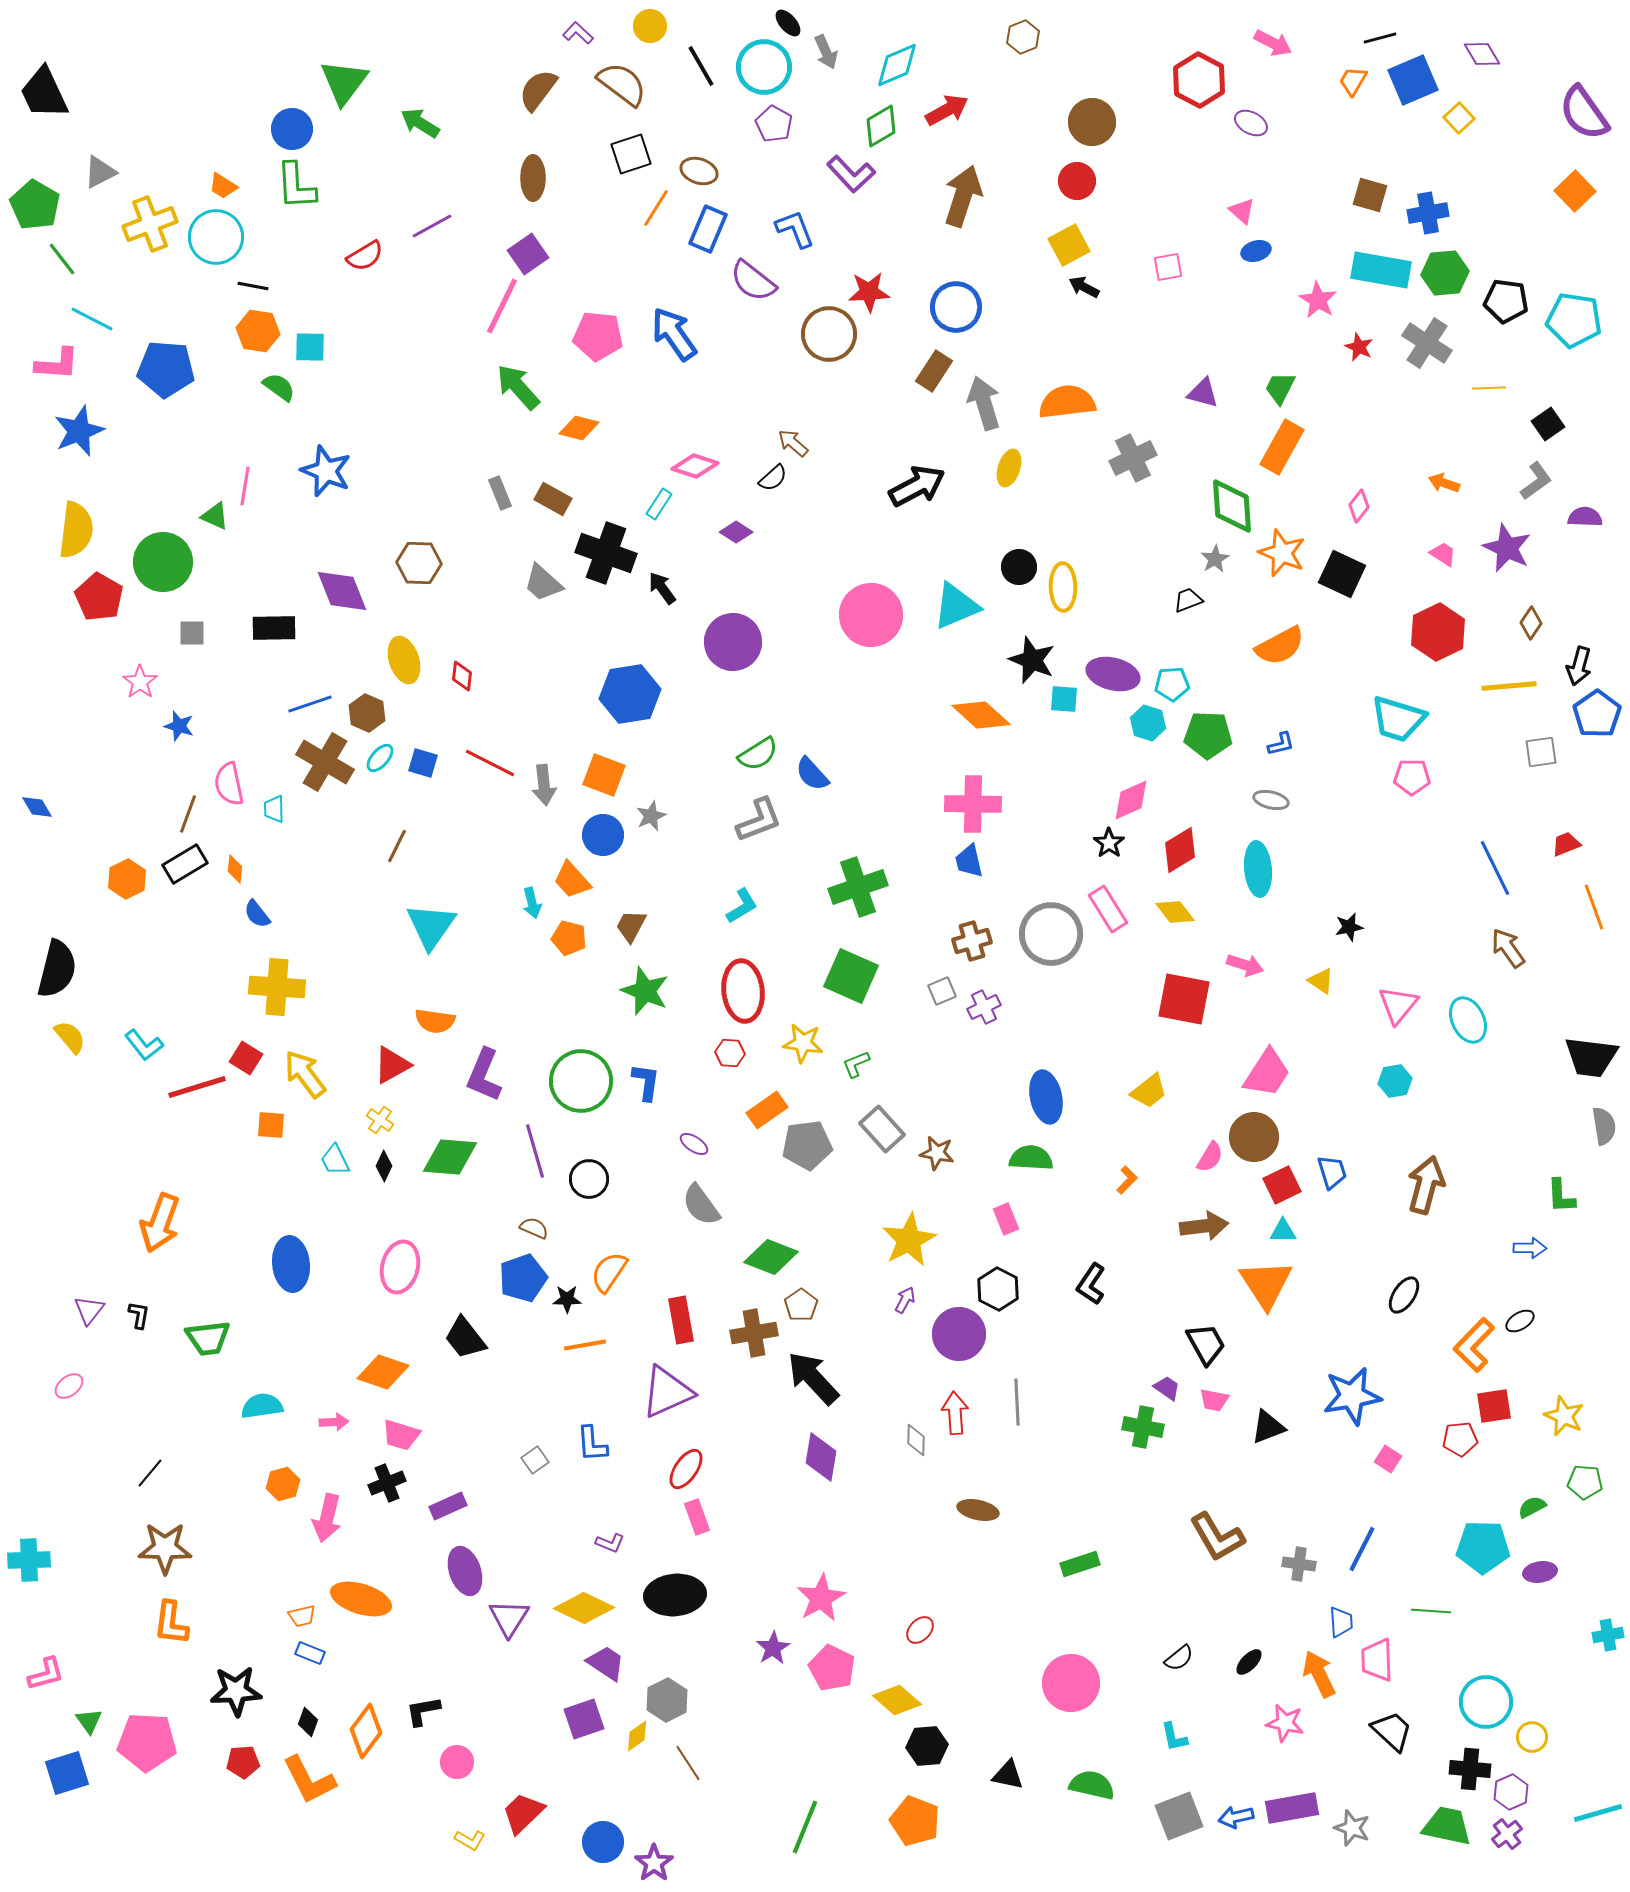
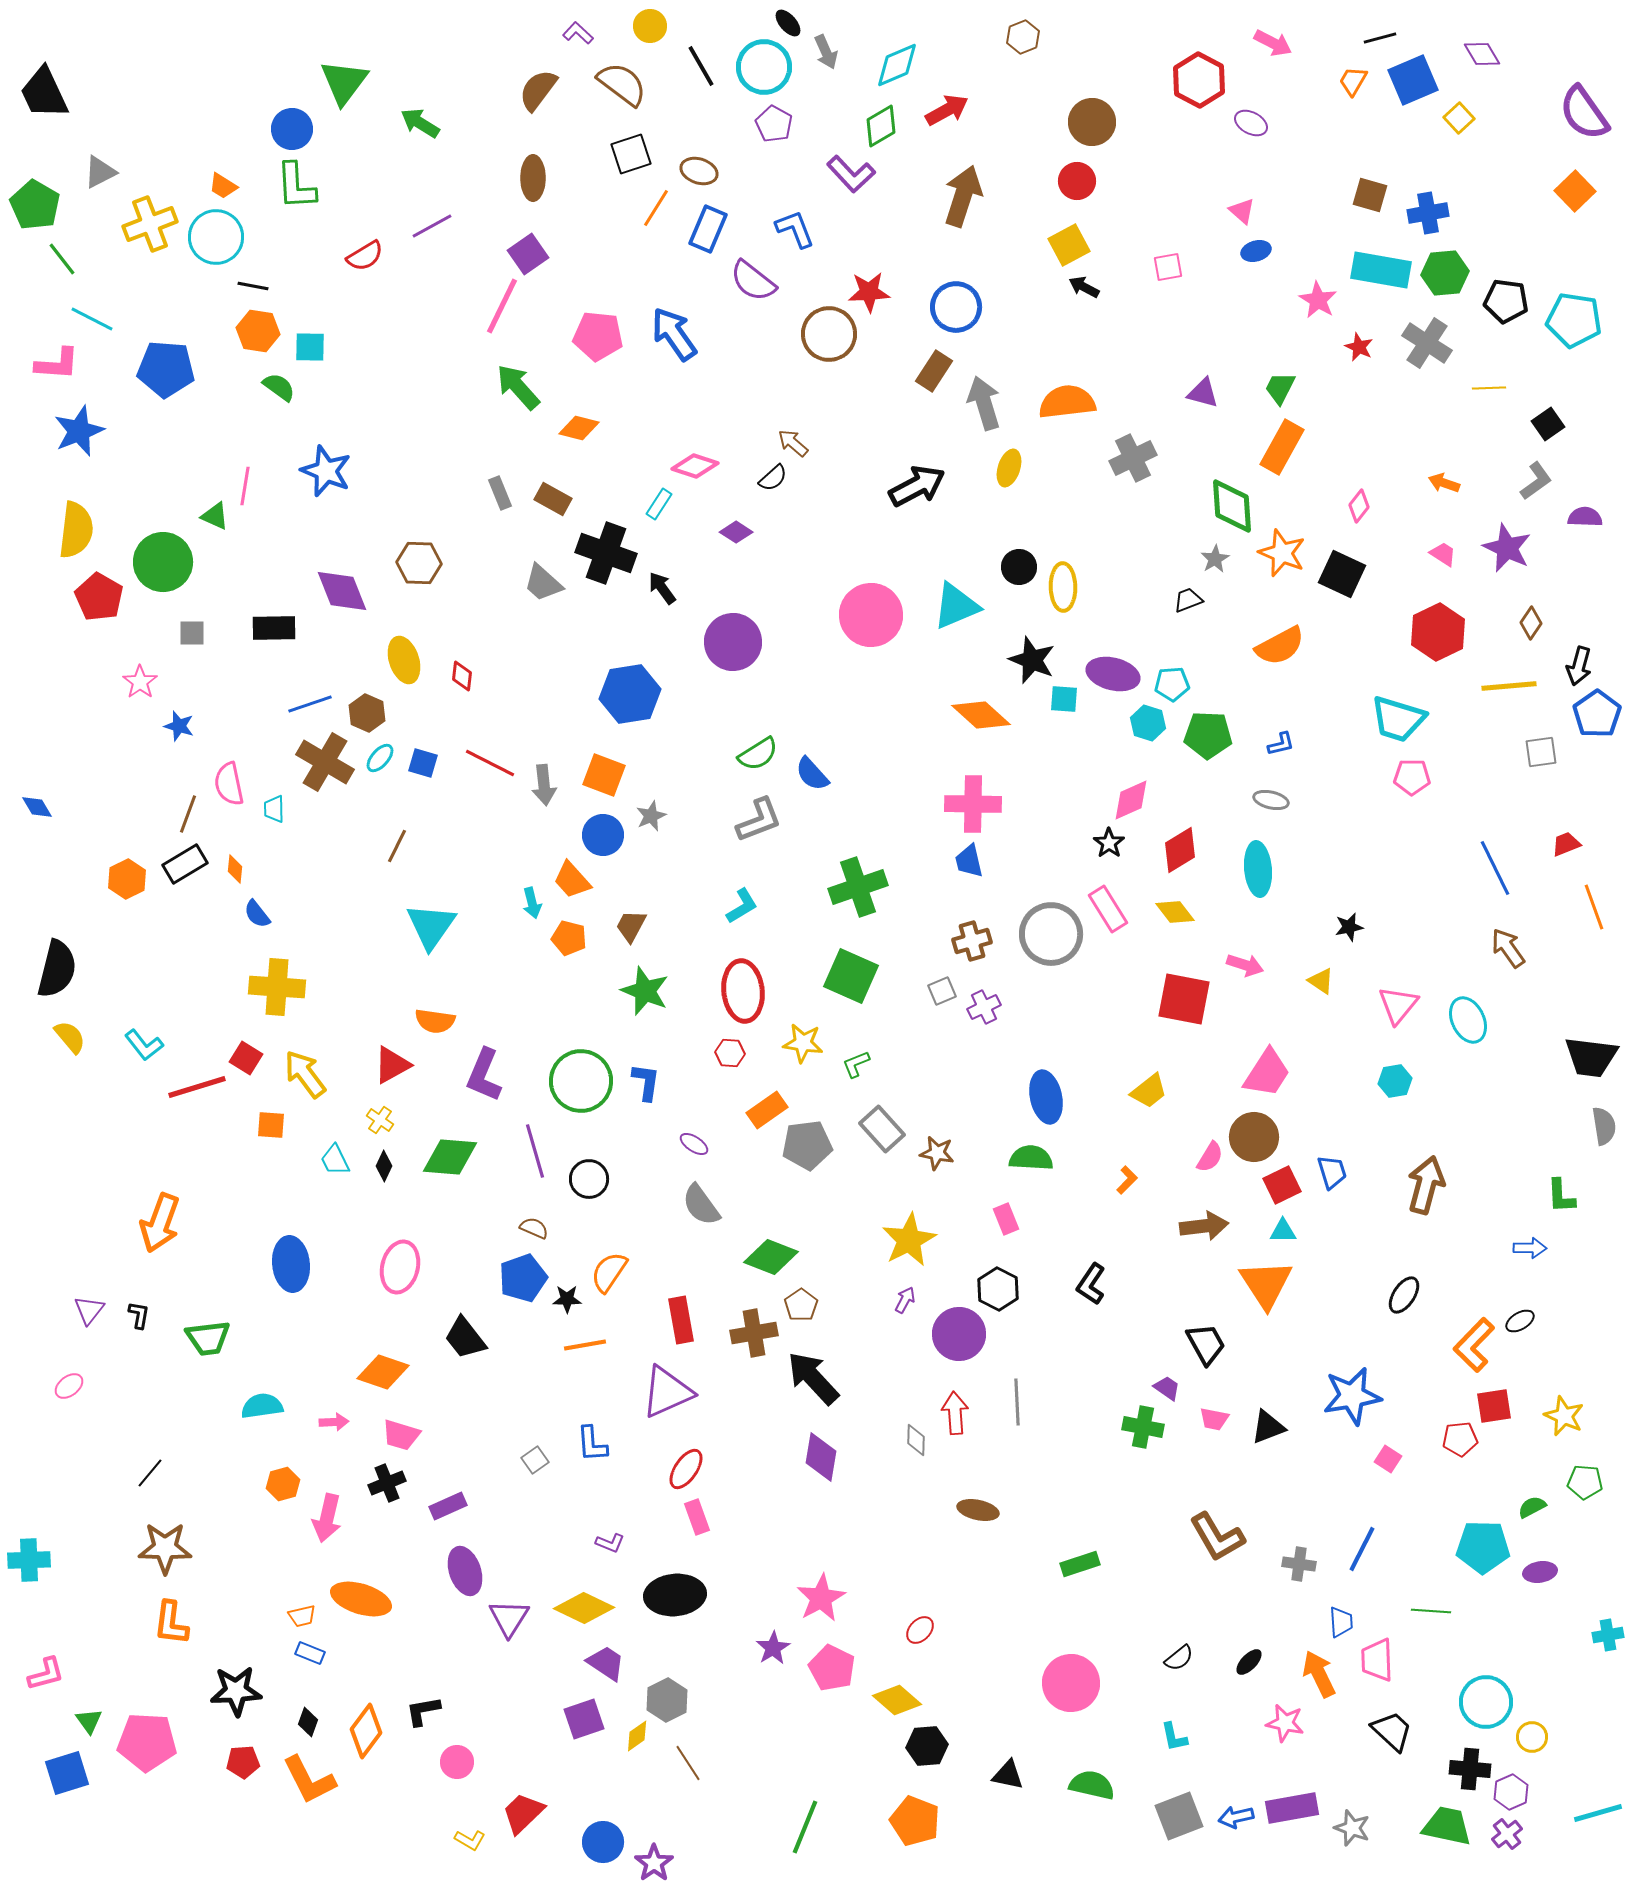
pink trapezoid at (1214, 1400): moved 19 px down
